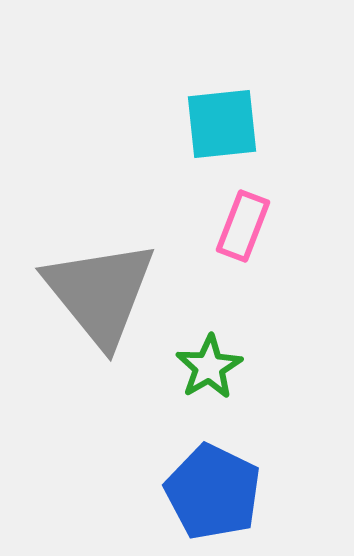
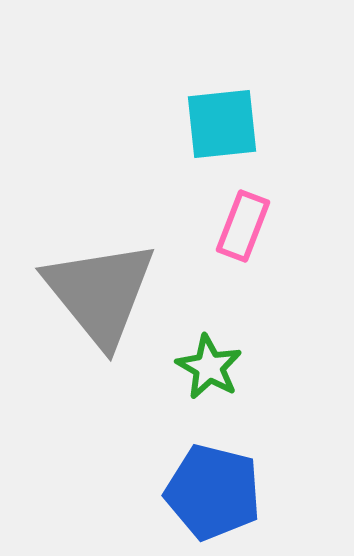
green star: rotated 12 degrees counterclockwise
blue pentagon: rotated 12 degrees counterclockwise
